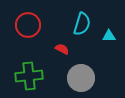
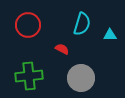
cyan triangle: moved 1 px right, 1 px up
